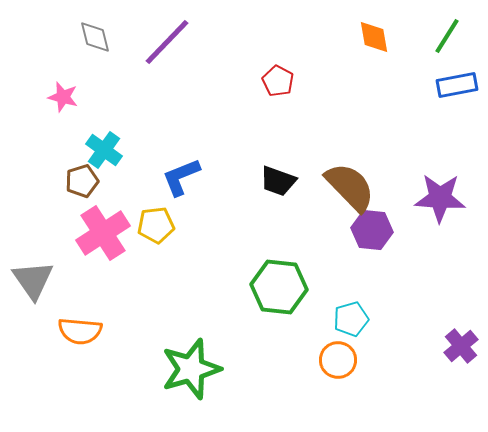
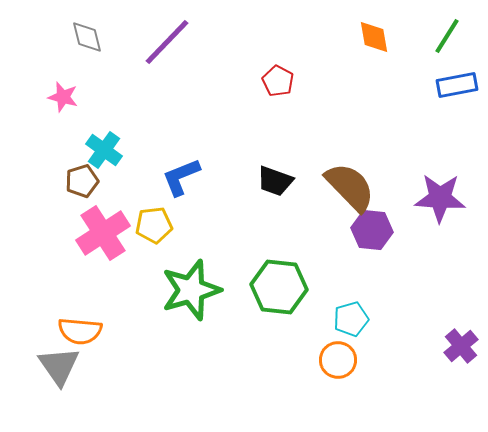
gray diamond: moved 8 px left
black trapezoid: moved 3 px left
yellow pentagon: moved 2 px left
gray triangle: moved 26 px right, 86 px down
green star: moved 79 px up
